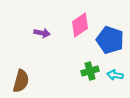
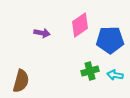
blue pentagon: rotated 20 degrees counterclockwise
